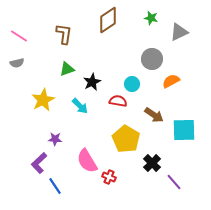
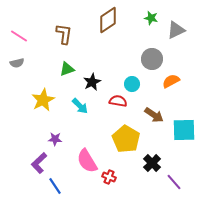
gray triangle: moved 3 px left, 2 px up
